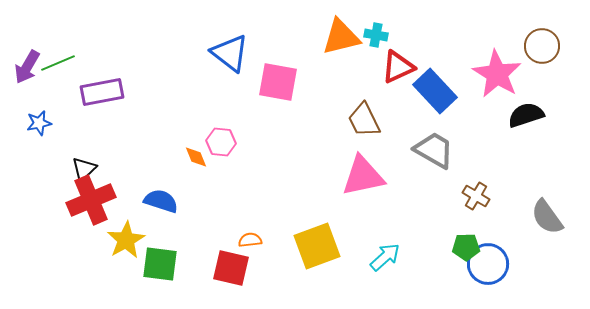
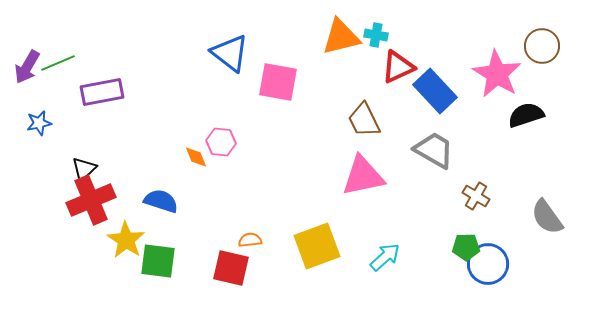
yellow star: rotated 9 degrees counterclockwise
green square: moved 2 px left, 3 px up
